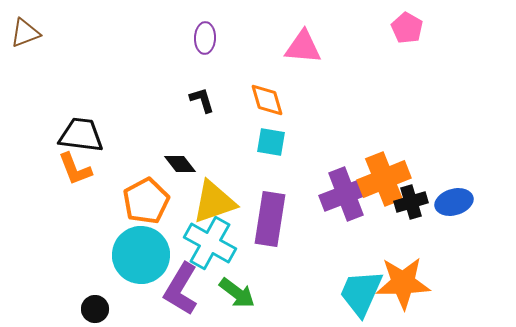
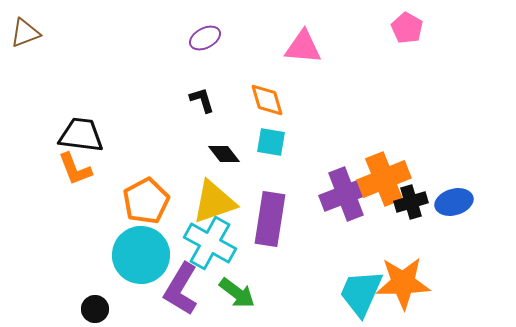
purple ellipse: rotated 60 degrees clockwise
black diamond: moved 44 px right, 10 px up
